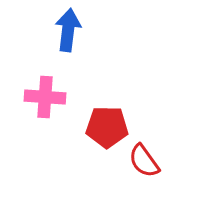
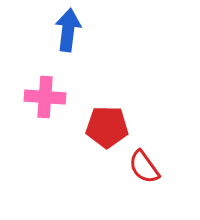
red semicircle: moved 6 px down
